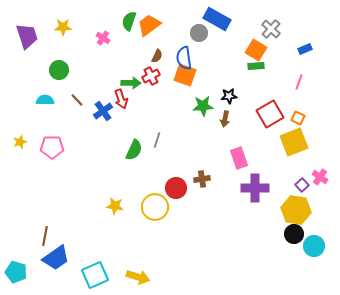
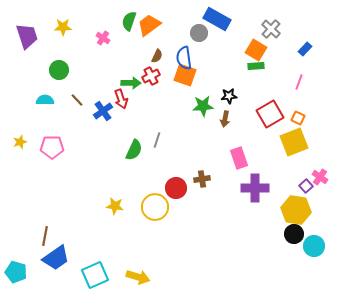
blue rectangle at (305, 49): rotated 24 degrees counterclockwise
purple square at (302, 185): moved 4 px right, 1 px down
